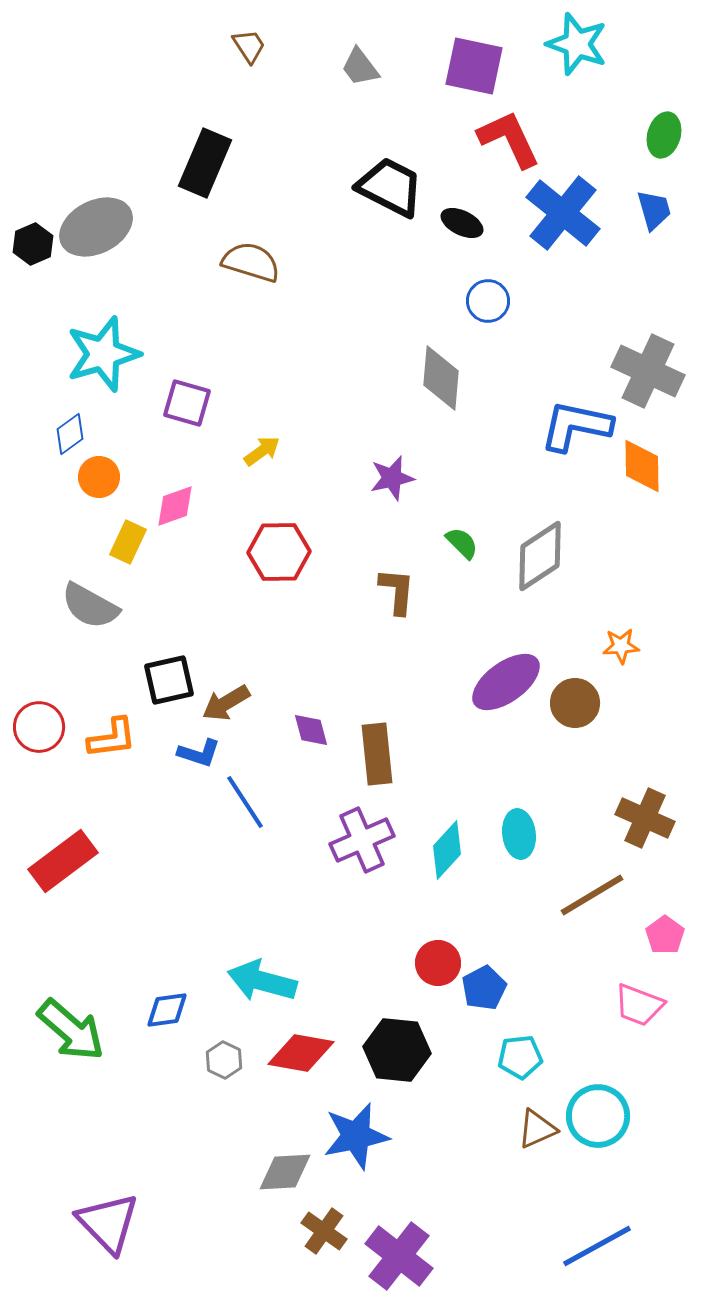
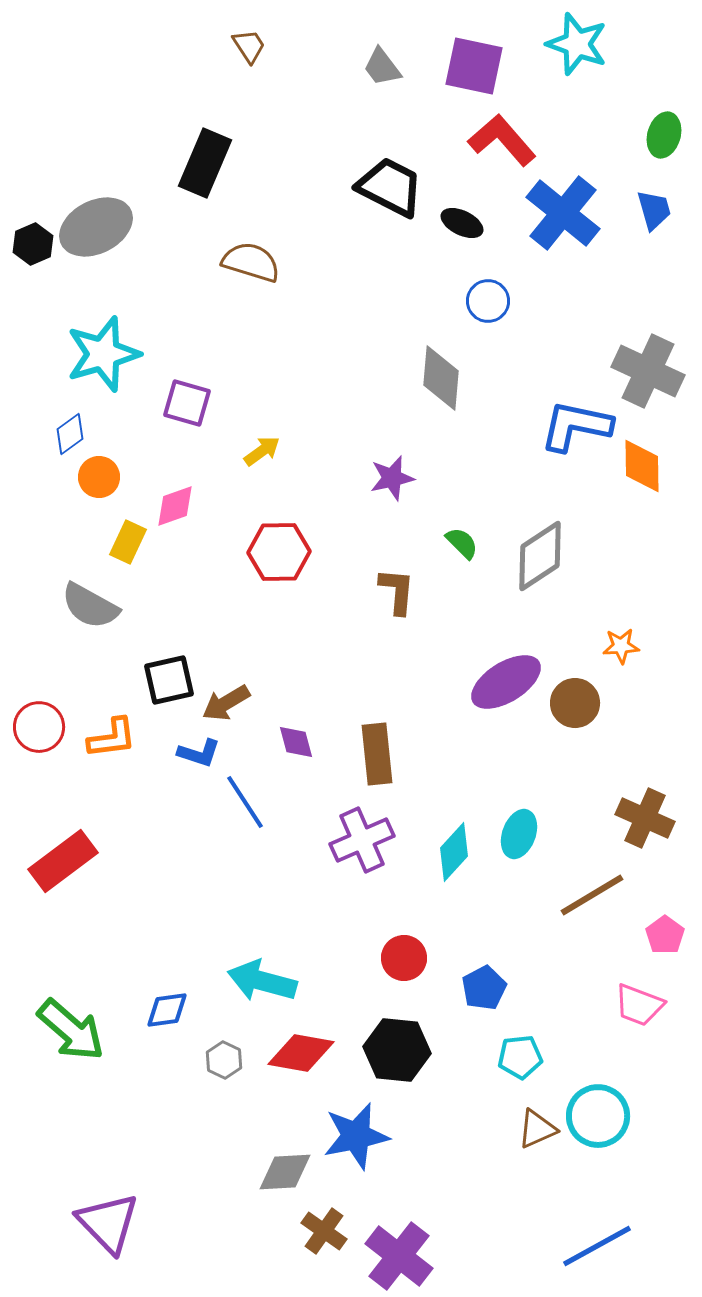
gray trapezoid at (360, 67): moved 22 px right
red L-shape at (509, 139): moved 7 px left, 1 px down; rotated 16 degrees counterclockwise
purple ellipse at (506, 682): rotated 4 degrees clockwise
purple diamond at (311, 730): moved 15 px left, 12 px down
cyan ellipse at (519, 834): rotated 27 degrees clockwise
cyan diamond at (447, 850): moved 7 px right, 2 px down
red circle at (438, 963): moved 34 px left, 5 px up
